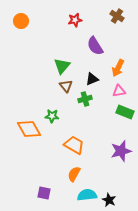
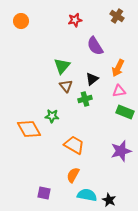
black triangle: rotated 16 degrees counterclockwise
orange semicircle: moved 1 px left, 1 px down
cyan semicircle: rotated 18 degrees clockwise
